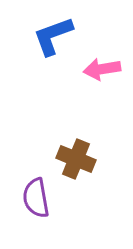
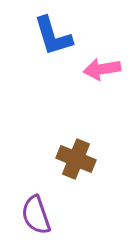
blue L-shape: rotated 87 degrees counterclockwise
purple semicircle: moved 17 px down; rotated 9 degrees counterclockwise
